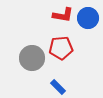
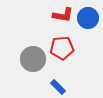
red pentagon: moved 1 px right
gray circle: moved 1 px right, 1 px down
